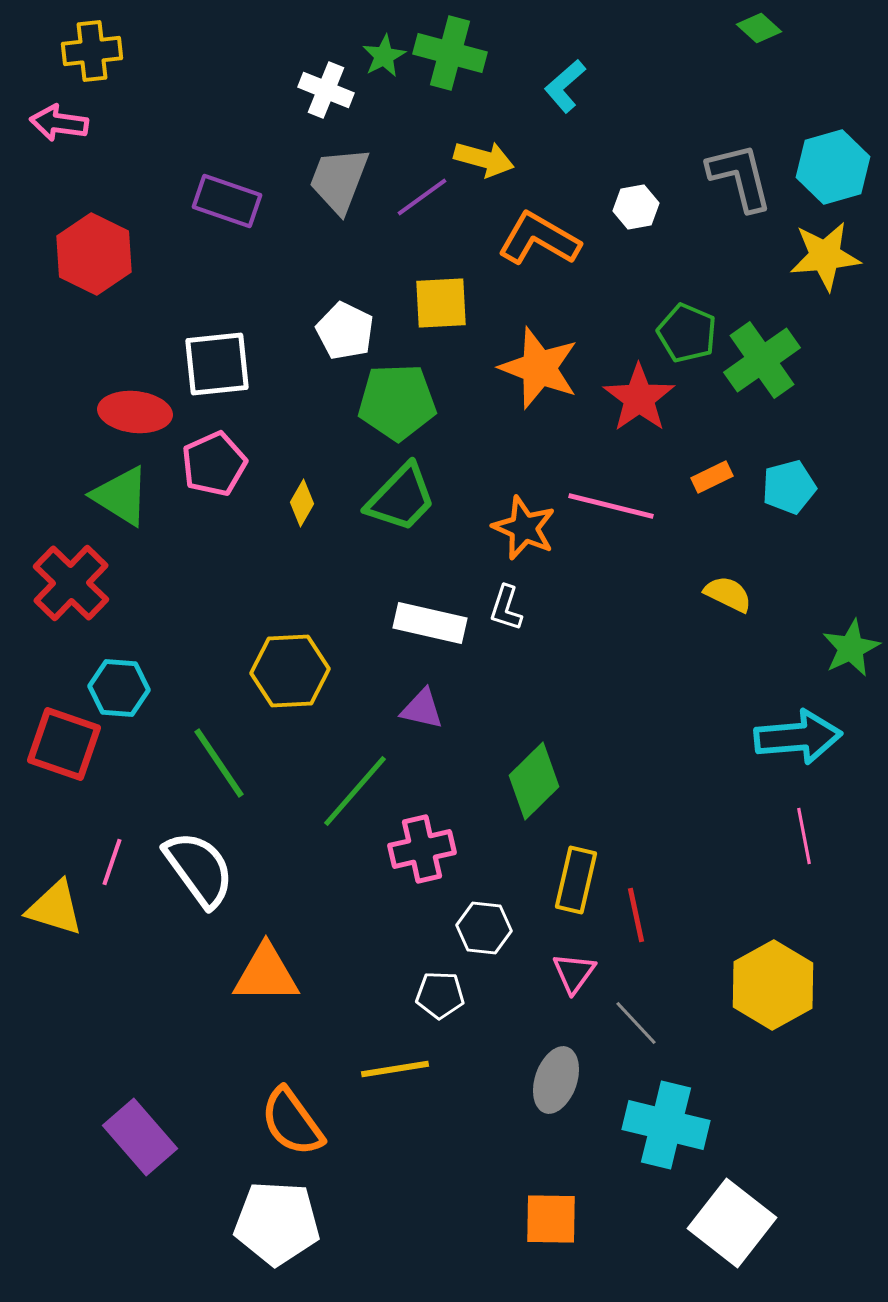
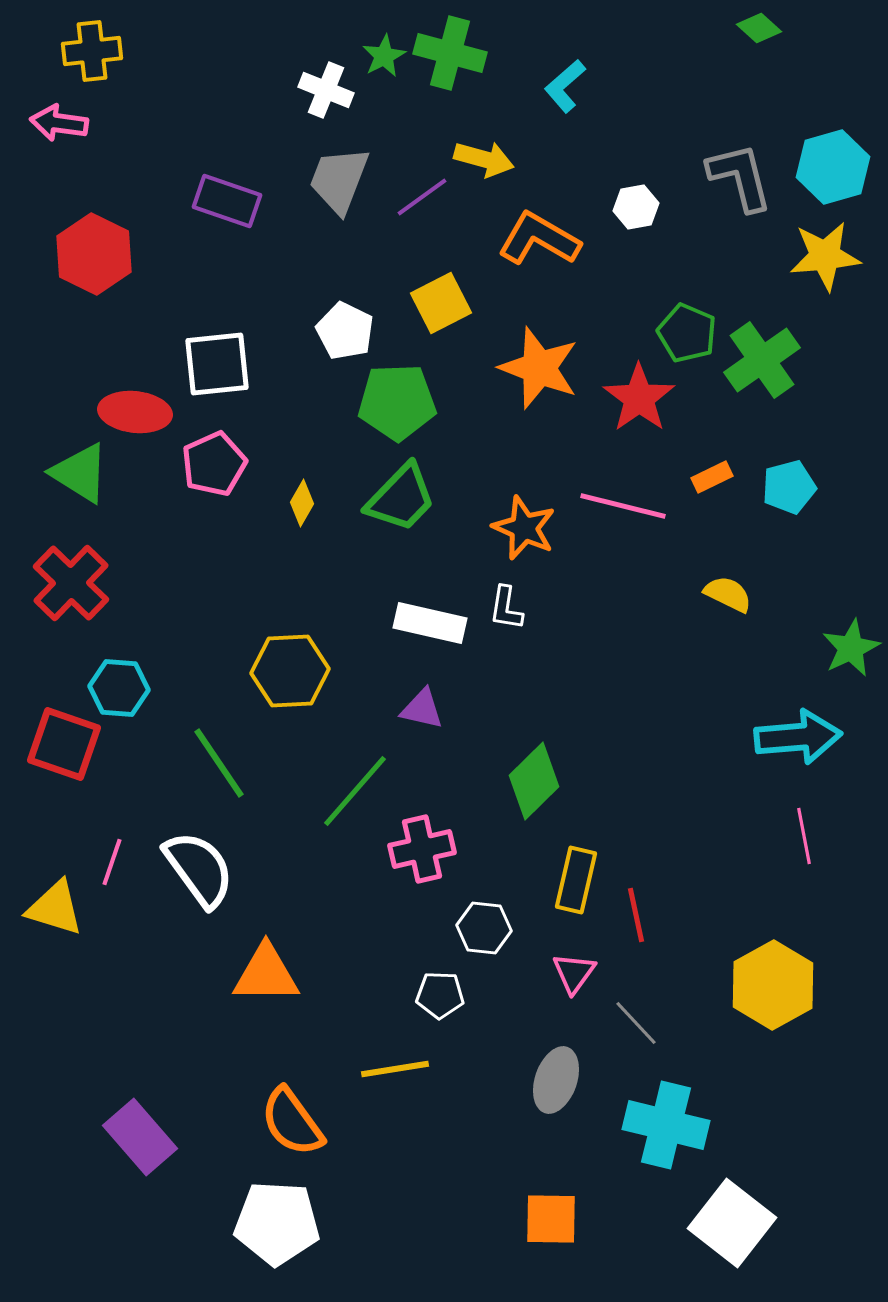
yellow square at (441, 303): rotated 24 degrees counterclockwise
green triangle at (121, 496): moved 41 px left, 23 px up
pink line at (611, 506): moved 12 px right
white L-shape at (506, 608): rotated 9 degrees counterclockwise
